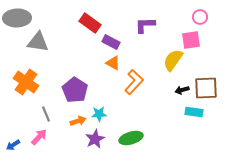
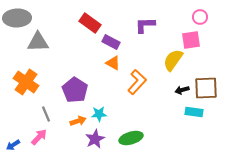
gray triangle: rotated 10 degrees counterclockwise
orange L-shape: moved 3 px right
